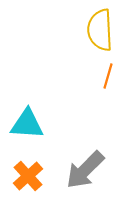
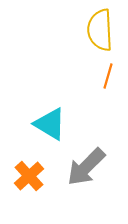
cyan triangle: moved 23 px right; rotated 27 degrees clockwise
gray arrow: moved 1 px right, 3 px up
orange cross: moved 1 px right
